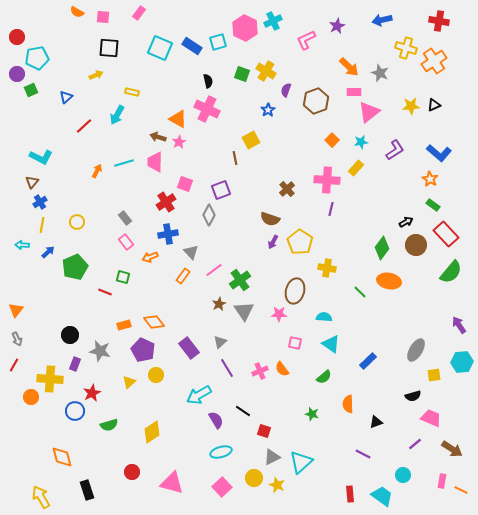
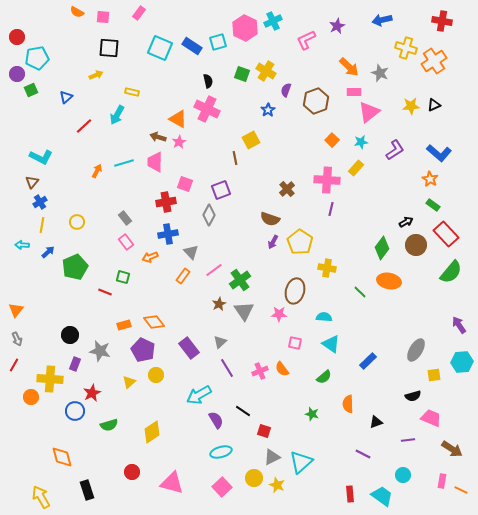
red cross at (439, 21): moved 3 px right
red cross at (166, 202): rotated 24 degrees clockwise
purple line at (415, 444): moved 7 px left, 4 px up; rotated 32 degrees clockwise
